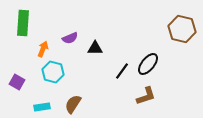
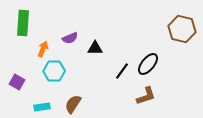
cyan hexagon: moved 1 px right, 1 px up; rotated 15 degrees counterclockwise
